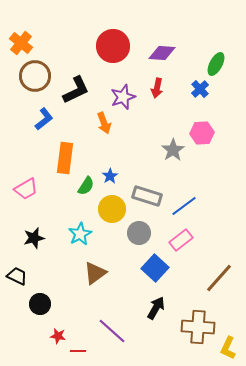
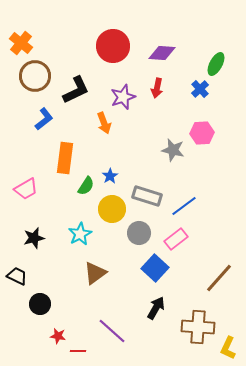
gray star: rotated 25 degrees counterclockwise
pink rectangle: moved 5 px left, 1 px up
